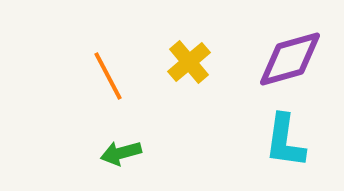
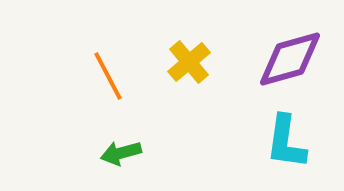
cyan L-shape: moved 1 px right, 1 px down
